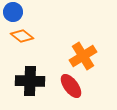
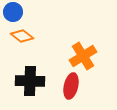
red ellipse: rotated 50 degrees clockwise
